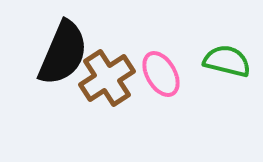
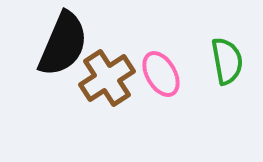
black semicircle: moved 9 px up
green semicircle: rotated 66 degrees clockwise
